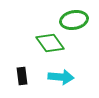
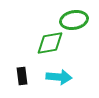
green diamond: rotated 64 degrees counterclockwise
cyan arrow: moved 2 px left
